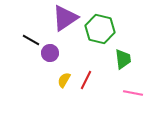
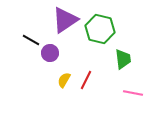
purple triangle: moved 2 px down
